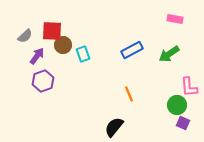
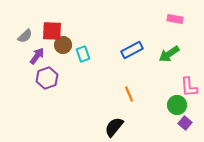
purple hexagon: moved 4 px right, 3 px up
purple square: moved 2 px right; rotated 16 degrees clockwise
